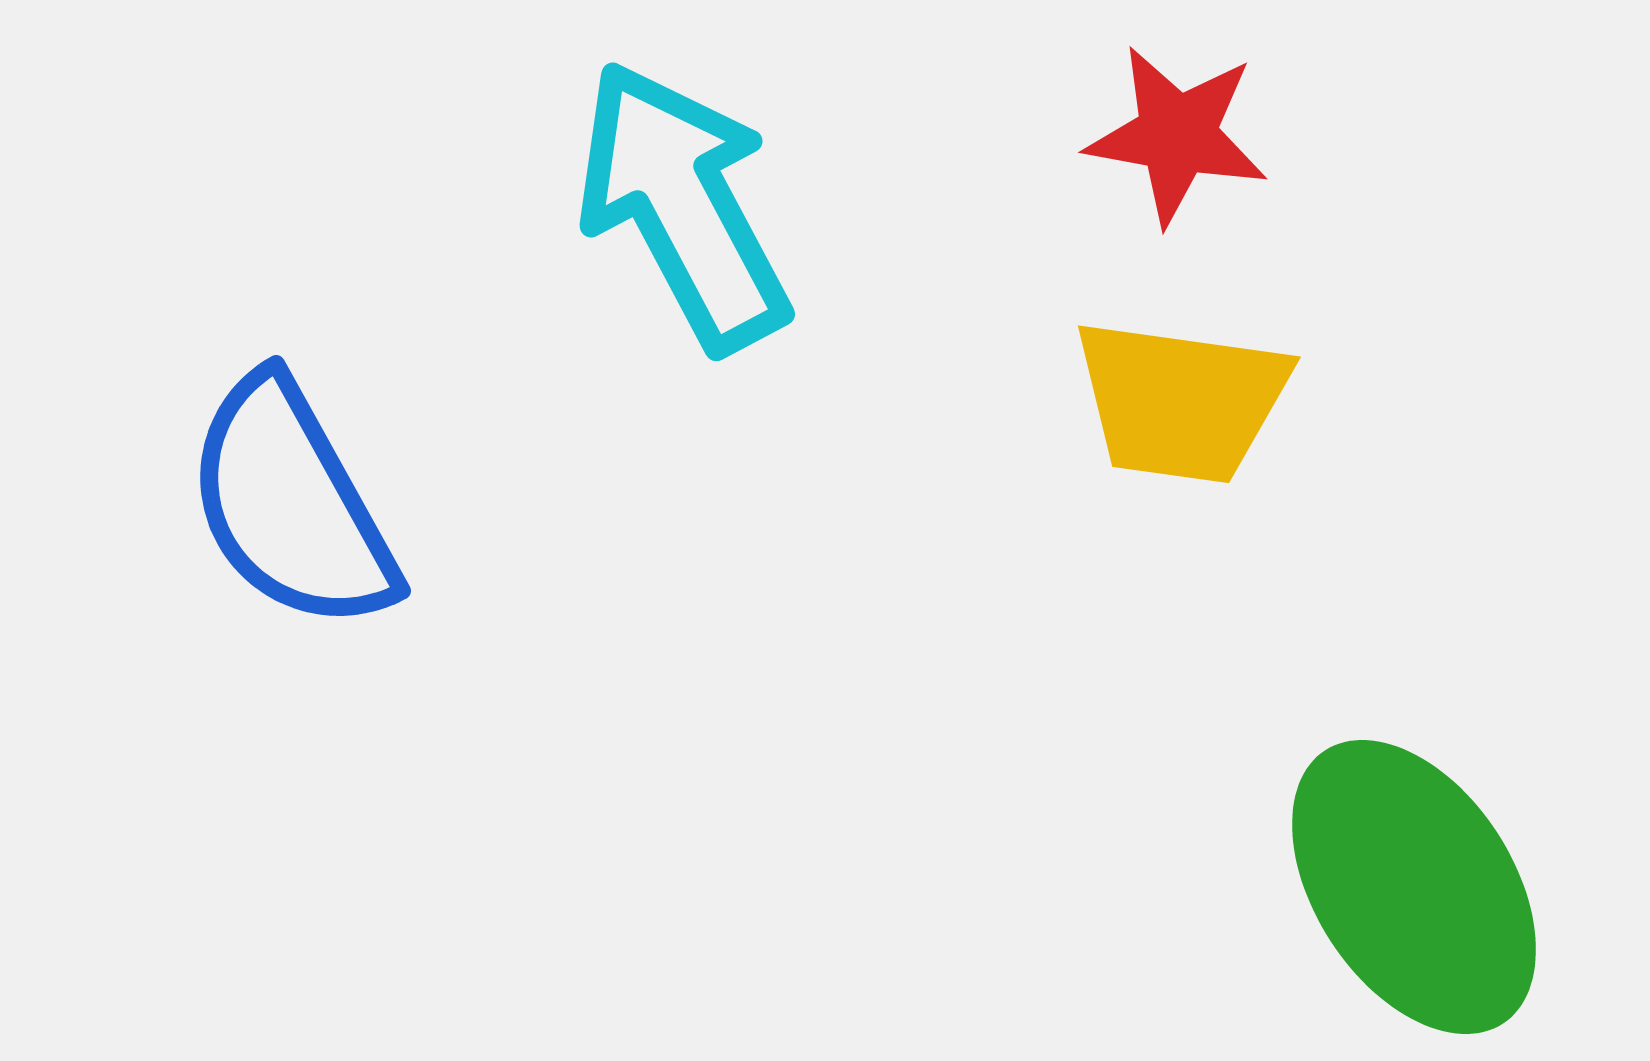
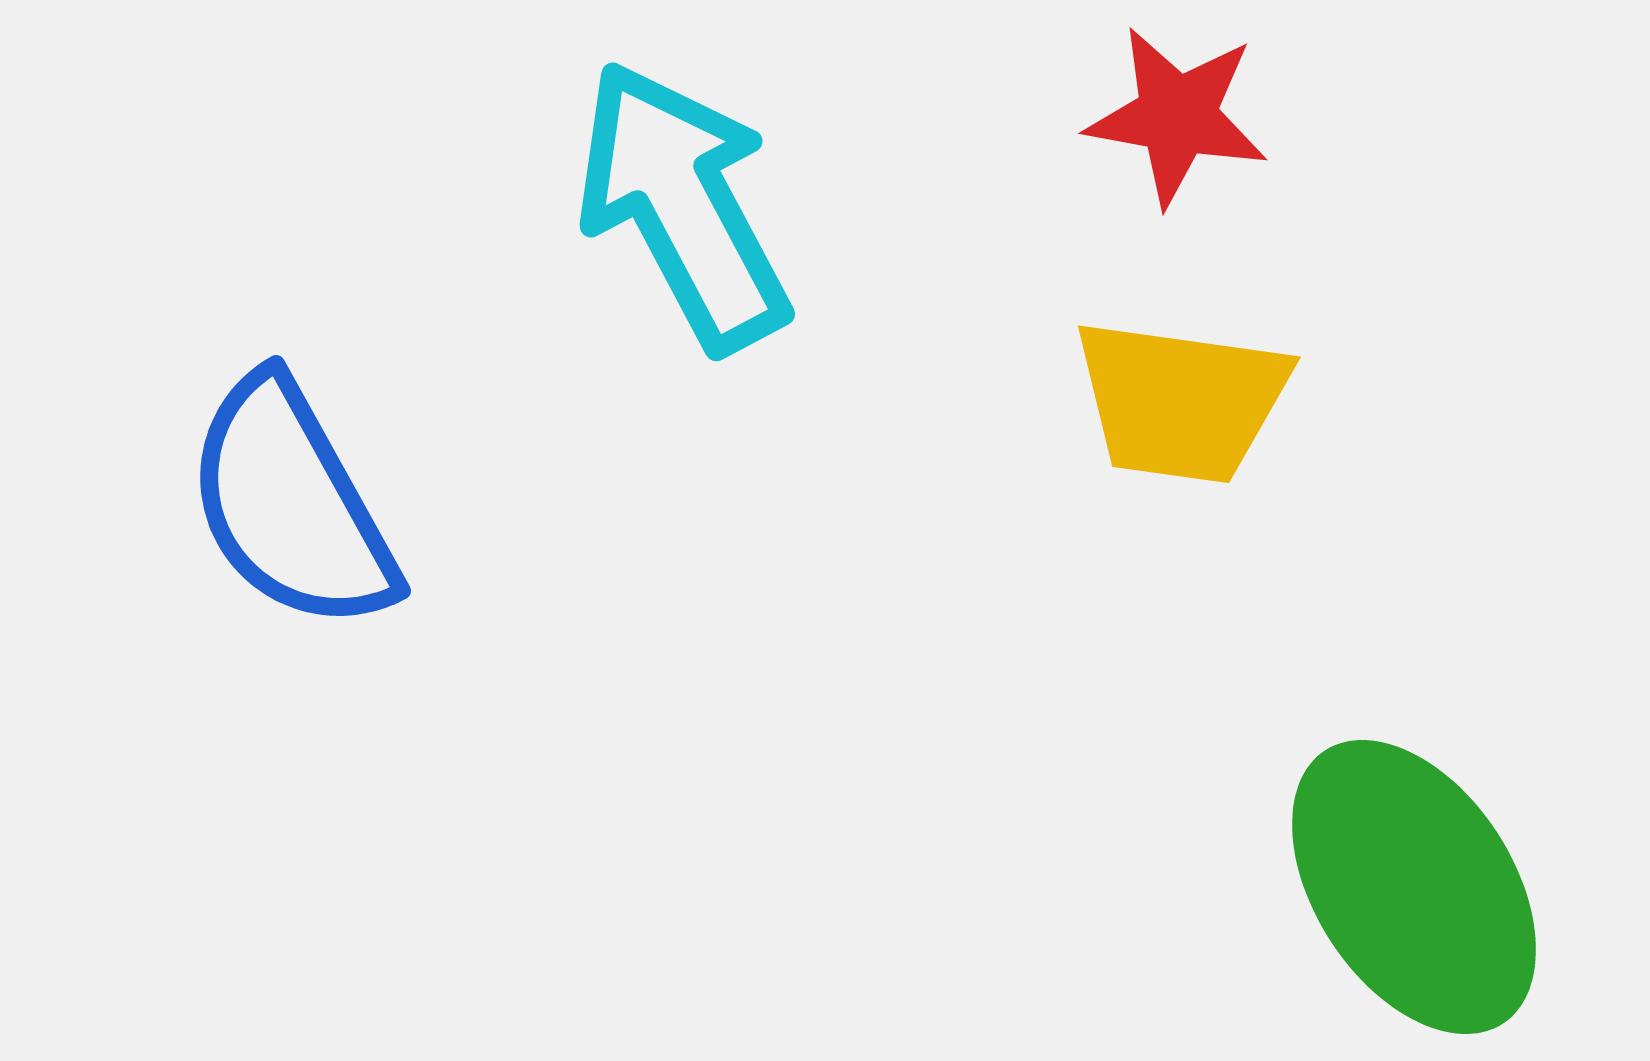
red star: moved 19 px up
